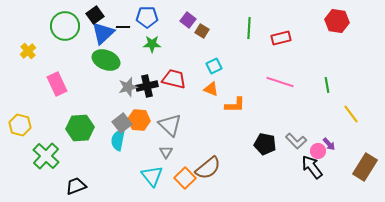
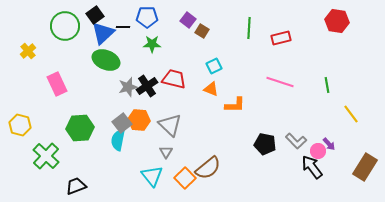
black cross at (147, 86): rotated 20 degrees counterclockwise
